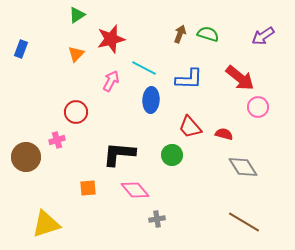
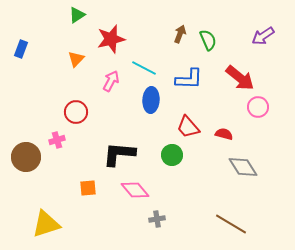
green semicircle: moved 6 px down; rotated 50 degrees clockwise
orange triangle: moved 5 px down
red trapezoid: moved 2 px left
brown line: moved 13 px left, 2 px down
